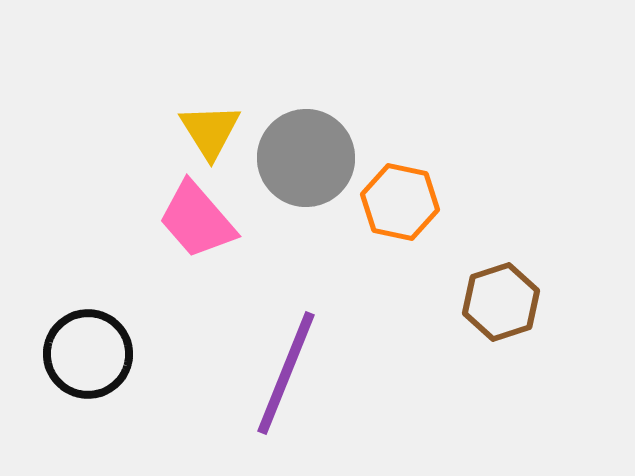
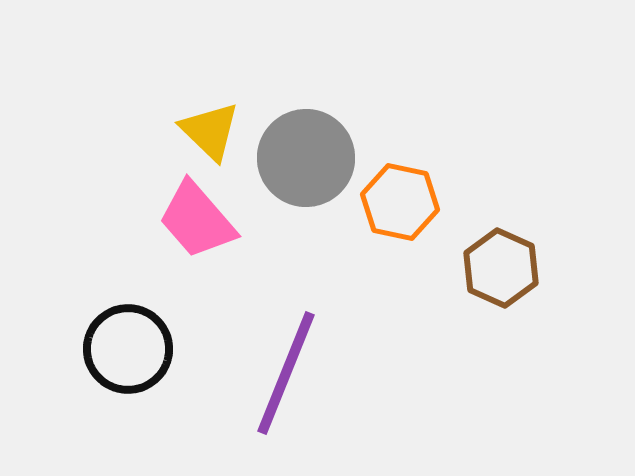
yellow triangle: rotated 14 degrees counterclockwise
brown hexagon: moved 34 px up; rotated 18 degrees counterclockwise
black circle: moved 40 px right, 5 px up
